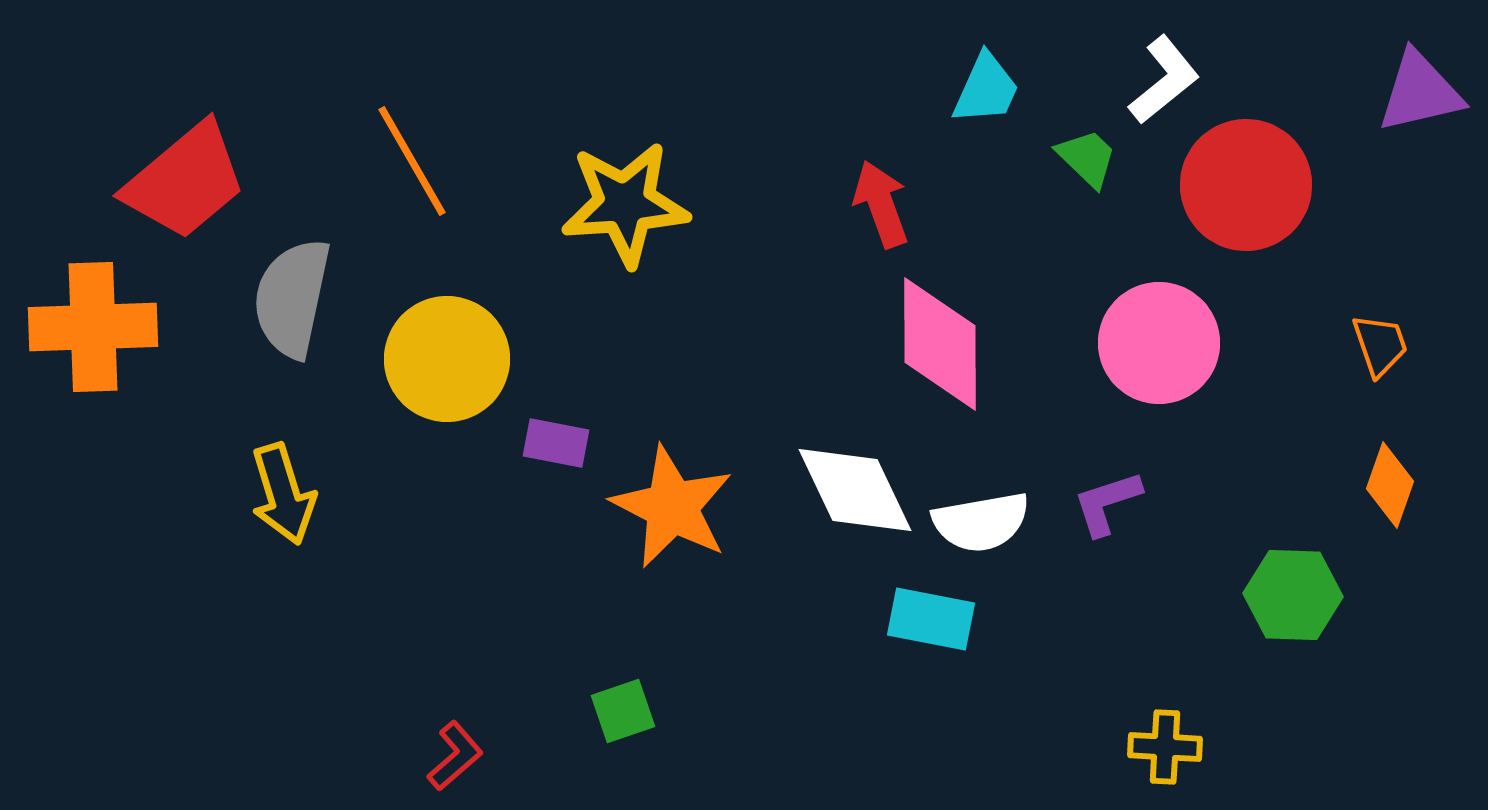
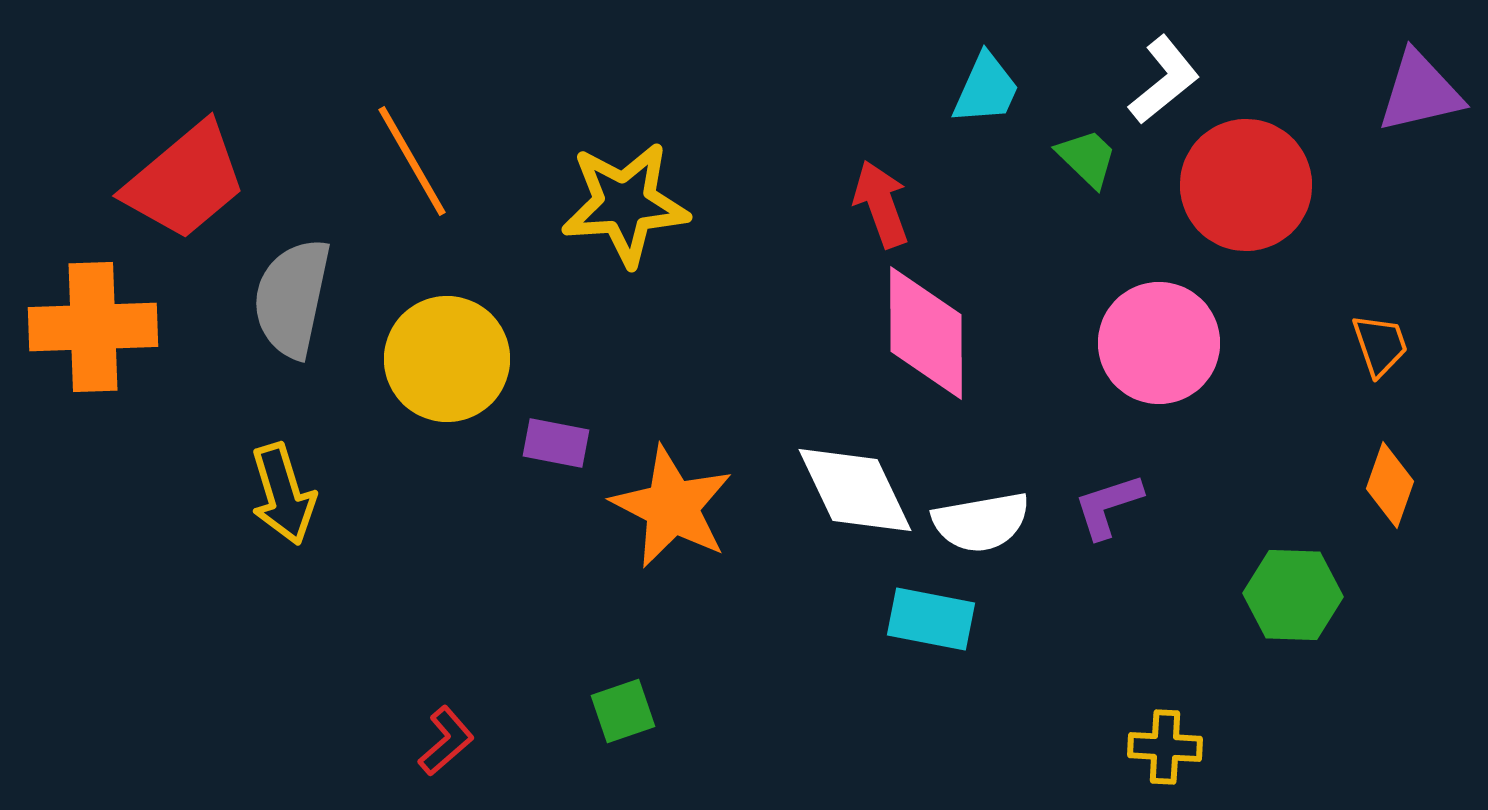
pink diamond: moved 14 px left, 11 px up
purple L-shape: moved 1 px right, 3 px down
red L-shape: moved 9 px left, 15 px up
